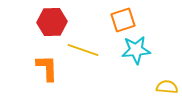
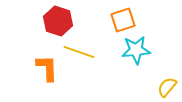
red hexagon: moved 6 px right, 1 px up; rotated 20 degrees clockwise
yellow line: moved 4 px left, 2 px down
yellow semicircle: rotated 55 degrees counterclockwise
